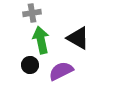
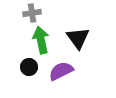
black triangle: rotated 25 degrees clockwise
black circle: moved 1 px left, 2 px down
